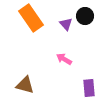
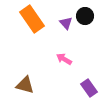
orange rectangle: moved 1 px right, 1 px down
purple triangle: moved 1 px up
purple rectangle: rotated 30 degrees counterclockwise
